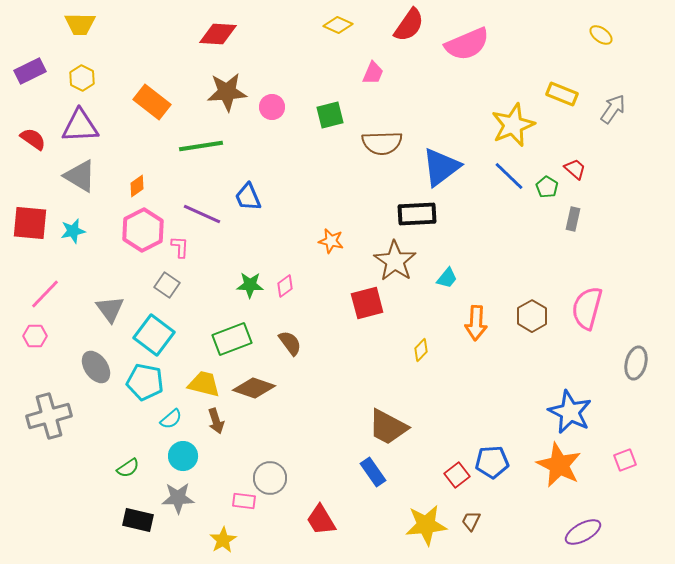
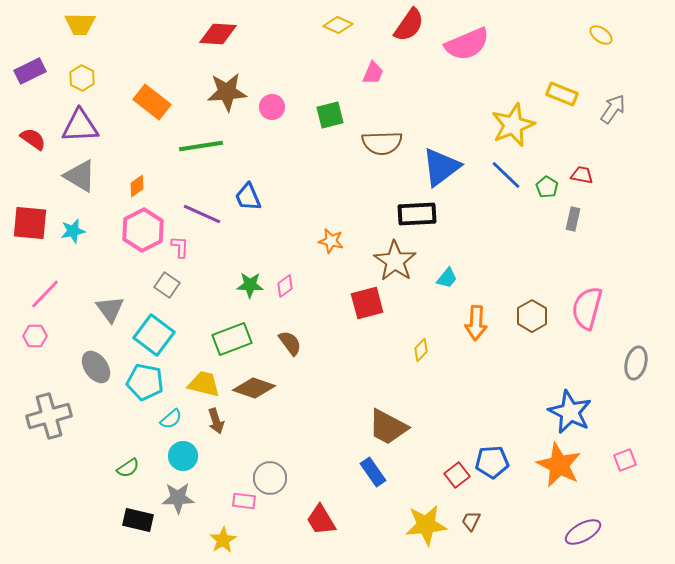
red trapezoid at (575, 169): moved 7 px right, 6 px down; rotated 30 degrees counterclockwise
blue line at (509, 176): moved 3 px left, 1 px up
